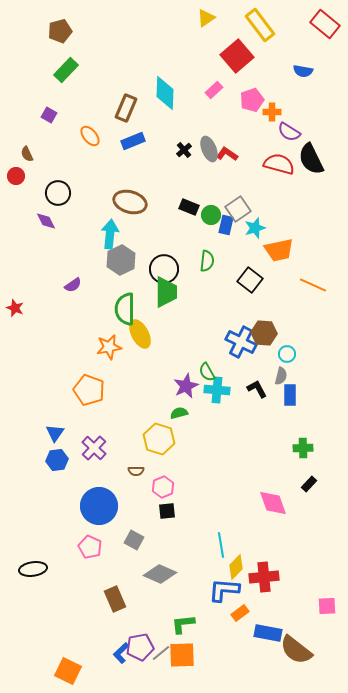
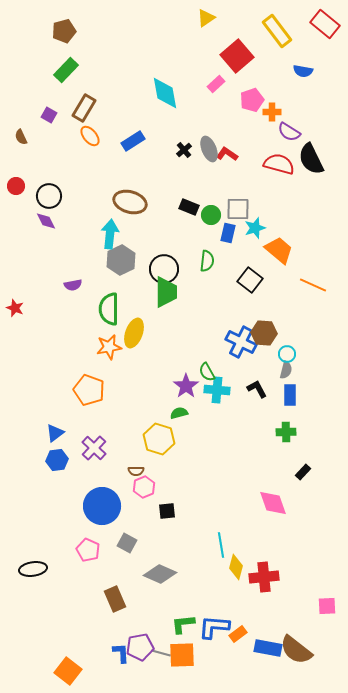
yellow rectangle at (260, 25): moved 17 px right, 6 px down
brown pentagon at (60, 31): moved 4 px right
pink rectangle at (214, 90): moved 2 px right, 6 px up
cyan diamond at (165, 93): rotated 12 degrees counterclockwise
brown rectangle at (126, 108): moved 42 px left; rotated 8 degrees clockwise
blue rectangle at (133, 141): rotated 10 degrees counterclockwise
brown semicircle at (27, 154): moved 6 px left, 17 px up
red circle at (16, 176): moved 10 px down
black circle at (58, 193): moved 9 px left, 3 px down
gray square at (238, 209): rotated 35 degrees clockwise
blue rectangle at (226, 225): moved 2 px right, 8 px down
orange trapezoid at (279, 250): rotated 128 degrees counterclockwise
purple semicircle at (73, 285): rotated 24 degrees clockwise
green semicircle at (125, 309): moved 16 px left
yellow ellipse at (140, 334): moved 6 px left, 1 px up; rotated 48 degrees clockwise
gray semicircle at (281, 376): moved 5 px right, 6 px up
purple star at (186, 386): rotated 10 degrees counterclockwise
blue triangle at (55, 433): rotated 18 degrees clockwise
green cross at (303, 448): moved 17 px left, 16 px up
black rectangle at (309, 484): moved 6 px left, 12 px up
pink hexagon at (163, 487): moved 19 px left
blue circle at (99, 506): moved 3 px right
gray square at (134, 540): moved 7 px left, 3 px down
pink pentagon at (90, 547): moved 2 px left, 3 px down
yellow diamond at (236, 567): rotated 30 degrees counterclockwise
blue L-shape at (224, 590): moved 10 px left, 37 px down
orange rectangle at (240, 613): moved 2 px left, 21 px down
blue rectangle at (268, 633): moved 15 px down
blue L-shape at (121, 653): rotated 130 degrees clockwise
gray line at (161, 653): rotated 54 degrees clockwise
orange square at (68, 671): rotated 12 degrees clockwise
